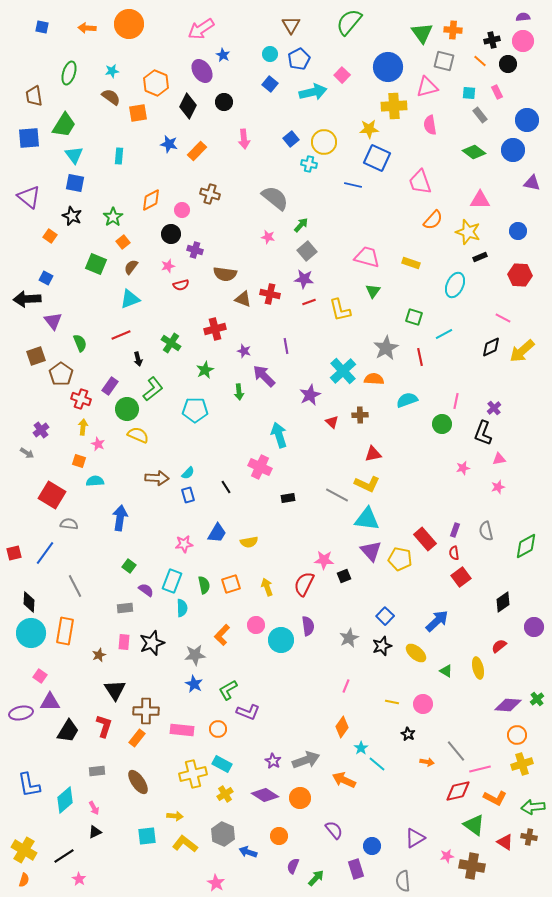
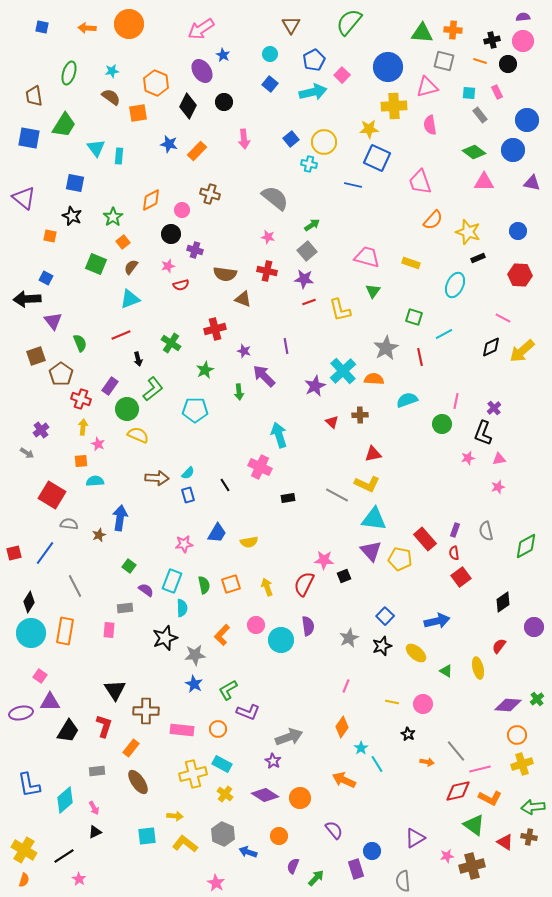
green triangle at (422, 33): rotated 50 degrees counterclockwise
blue pentagon at (299, 59): moved 15 px right, 1 px down
orange line at (480, 61): rotated 24 degrees counterclockwise
blue square at (29, 138): rotated 15 degrees clockwise
cyan triangle at (74, 155): moved 22 px right, 7 px up
purple triangle at (29, 197): moved 5 px left, 1 px down
pink triangle at (480, 200): moved 4 px right, 18 px up
green arrow at (301, 225): moved 11 px right; rotated 14 degrees clockwise
orange square at (50, 236): rotated 24 degrees counterclockwise
black rectangle at (480, 257): moved 2 px left, 1 px down
red cross at (270, 294): moved 3 px left, 23 px up
purple star at (310, 395): moved 5 px right, 9 px up
orange square at (79, 461): moved 2 px right; rotated 24 degrees counterclockwise
pink star at (463, 468): moved 5 px right, 10 px up
black line at (226, 487): moved 1 px left, 2 px up
cyan triangle at (367, 519): moved 7 px right
black diamond at (29, 602): rotated 30 degrees clockwise
blue arrow at (437, 621): rotated 30 degrees clockwise
pink rectangle at (124, 642): moved 15 px left, 12 px up
black star at (152, 643): moved 13 px right, 5 px up
red semicircle at (499, 646): rotated 14 degrees counterclockwise
brown star at (99, 655): moved 120 px up
orange rectangle at (137, 738): moved 6 px left, 10 px down
gray arrow at (306, 760): moved 17 px left, 23 px up
cyan line at (377, 764): rotated 18 degrees clockwise
yellow cross at (225, 794): rotated 21 degrees counterclockwise
orange L-shape at (495, 798): moved 5 px left
blue circle at (372, 846): moved 5 px down
brown cross at (472, 866): rotated 25 degrees counterclockwise
